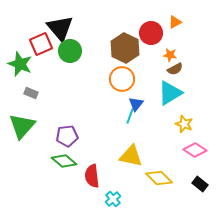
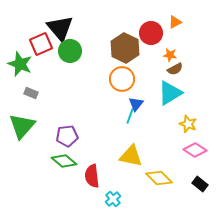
yellow star: moved 4 px right
